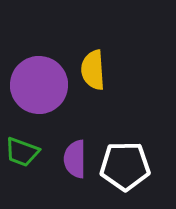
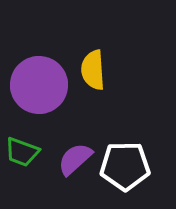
purple semicircle: rotated 48 degrees clockwise
